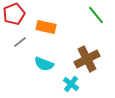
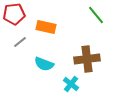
red pentagon: rotated 15 degrees clockwise
brown cross: rotated 20 degrees clockwise
